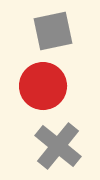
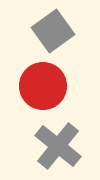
gray square: rotated 24 degrees counterclockwise
